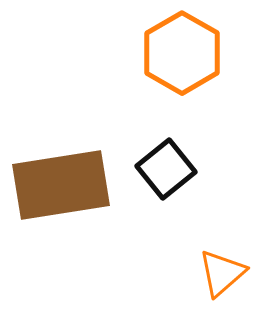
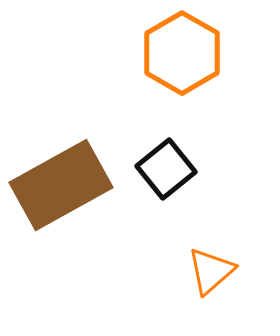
brown rectangle: rotated 20 degrees counterclockwise
orange triangle: moved 11 px left, 2 px up
